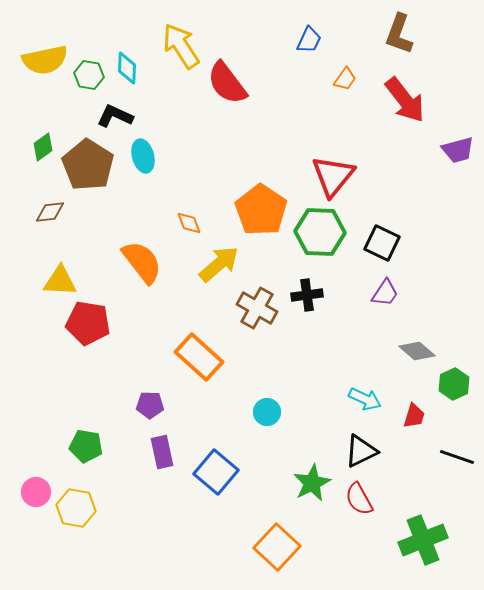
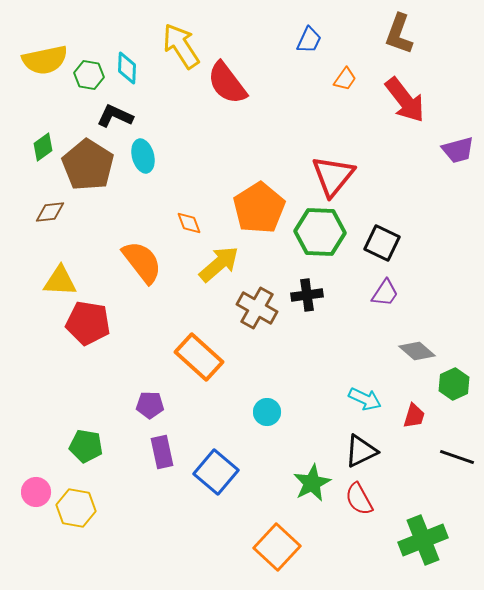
orange pentagon at (261, 210): moved 2 px left, 2 px up; rotated 6 degrees clockwise
